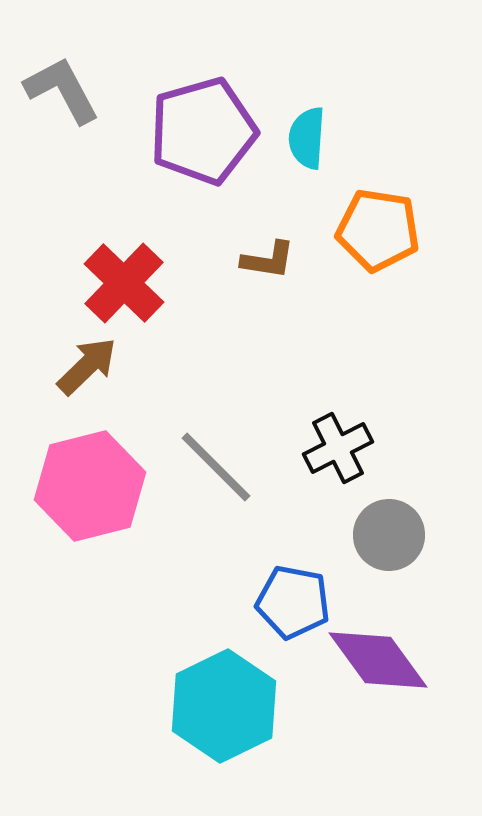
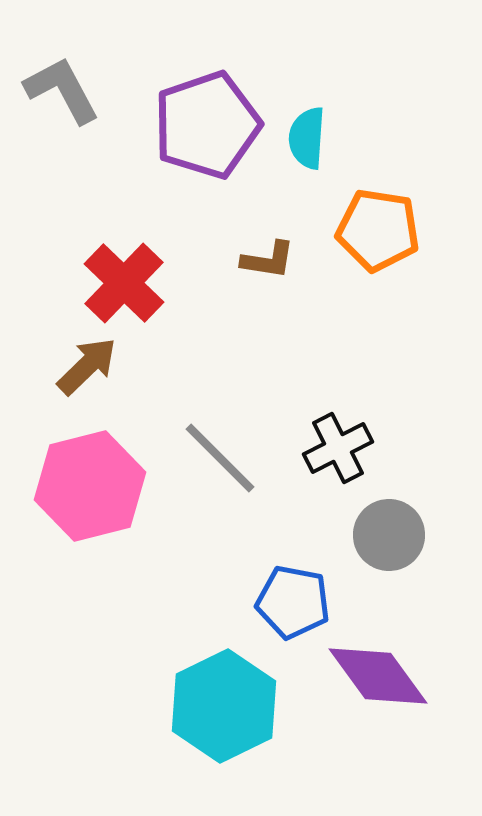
purple pentagon: moved 4 px right, 6 px up; rotated 3 degrees counterclockwise
gray line: moved 4 px right, 9 px up
purple diamond: moved 16 px down
